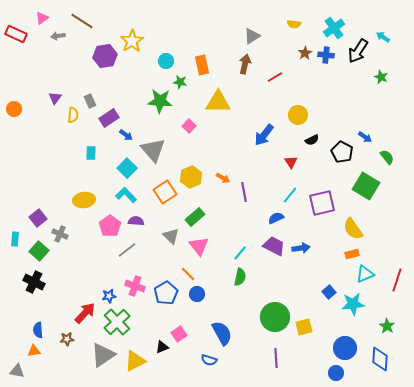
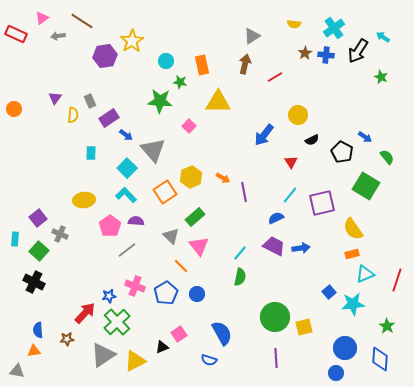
orange line at (188, 274): moved 7 px left, 8 px up
